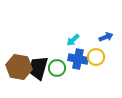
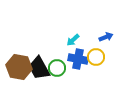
black trapezoid: moved 1 px right; rotated 45 degrees counterclockwise
